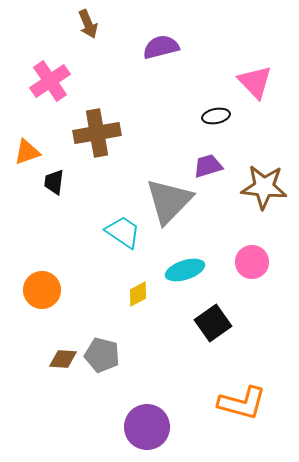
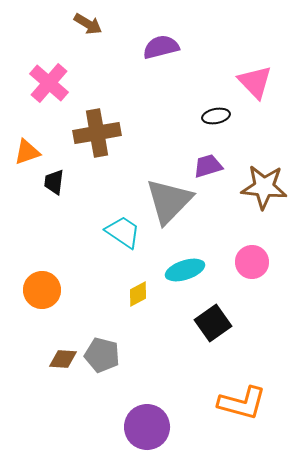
brown arrow: rotated 36 degrees counterclockwise
pink cross: moved 1 px left, 2 px down; rotated 15 degrees counterclockwise
